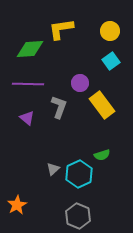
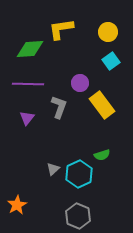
yellow circle: moved 2 px left, 1 px down
purple triangle: rotated 28 degrees clockwise
